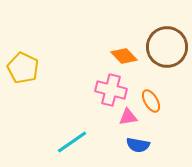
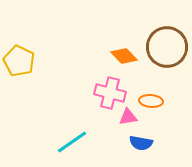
yellow pentagon: moved 4 px left, 7 px up
pink cross: moved 1 px left, 3 px down
orange ellipse: rotated 55 degrees counterclockwise
blue semicircle: moved 3 px right, 2 px up
